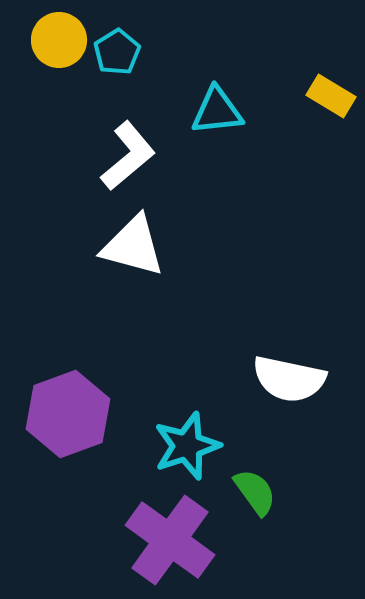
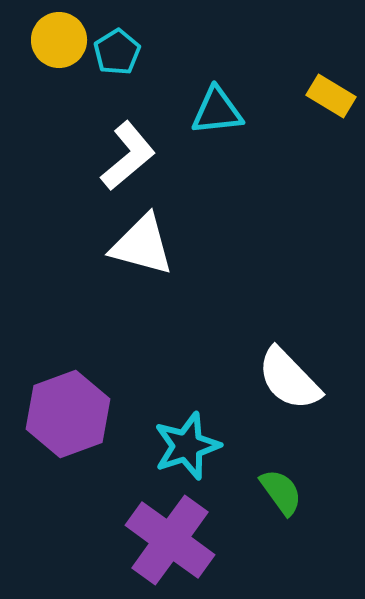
white triangle: moved 9 px right, 1 px up
white semicircle: rotated 34 degrees clockwise
green semicircle: moved 26 px right
